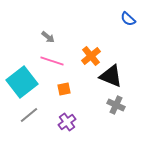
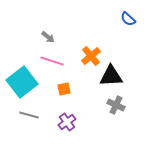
black triangle: rotated 25 degrees counterclockwise
gray line: rotated 54 degrees clockwise
